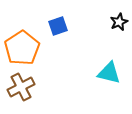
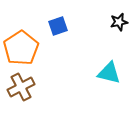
black star: rotated 12 degrees clockwise
orange pentagon: moved 1 px left
